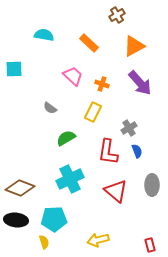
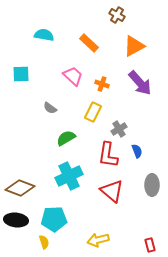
brown cross: rotated 28 degrees counterclockwise
cyan square: moved 7 px right, 5 px down
gray cross: moved 10 px left, 1 px down
red L-shape: moved 3 px down
cyan cross: moved 1 px left, 3 px up
red triangle: moved 4 px left
